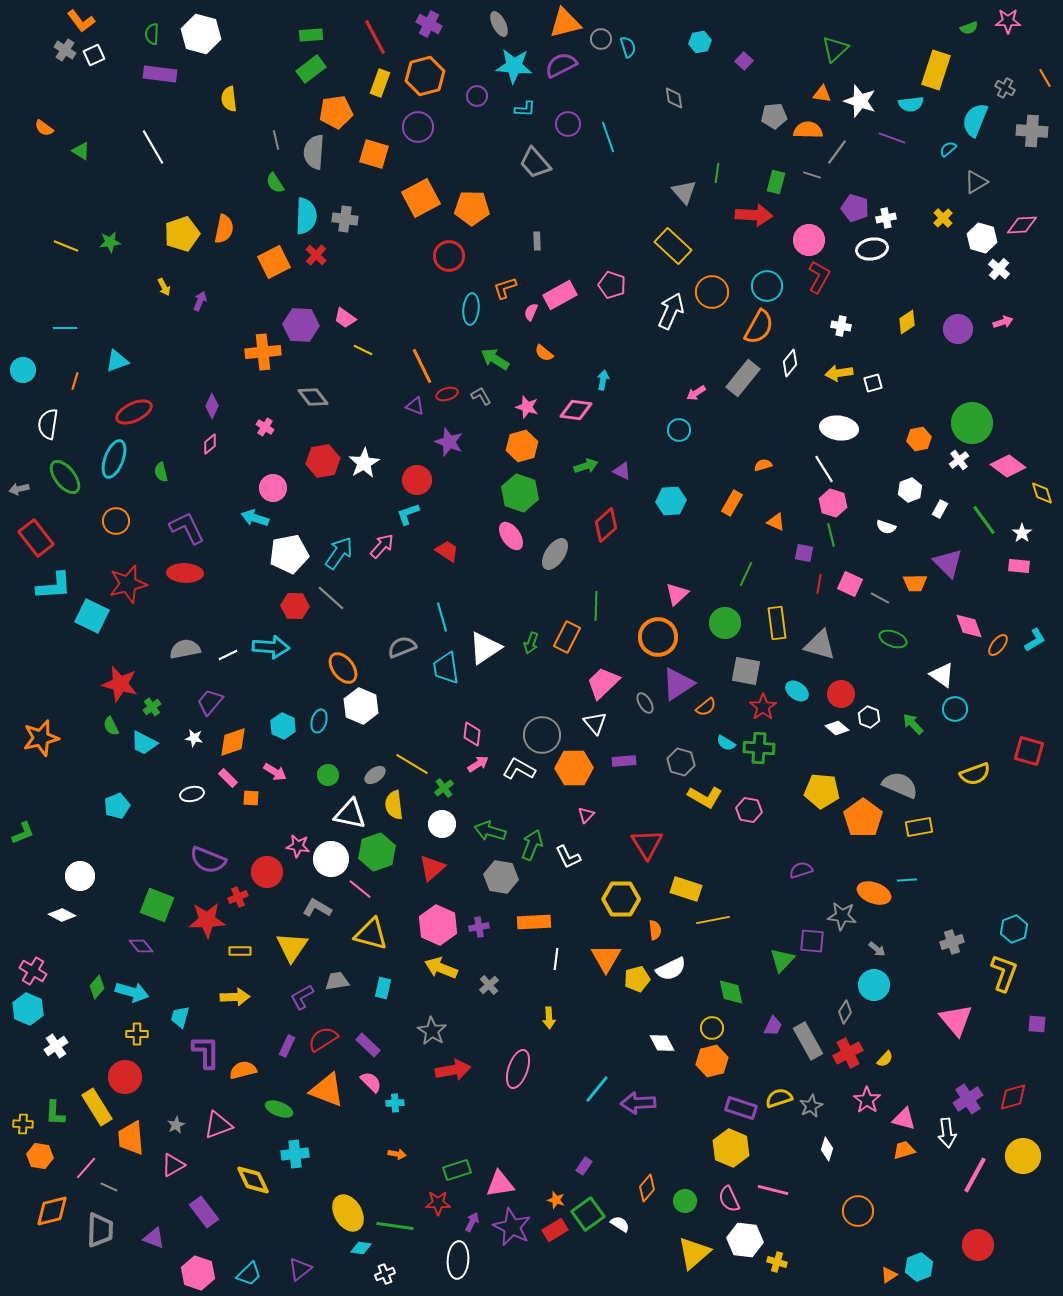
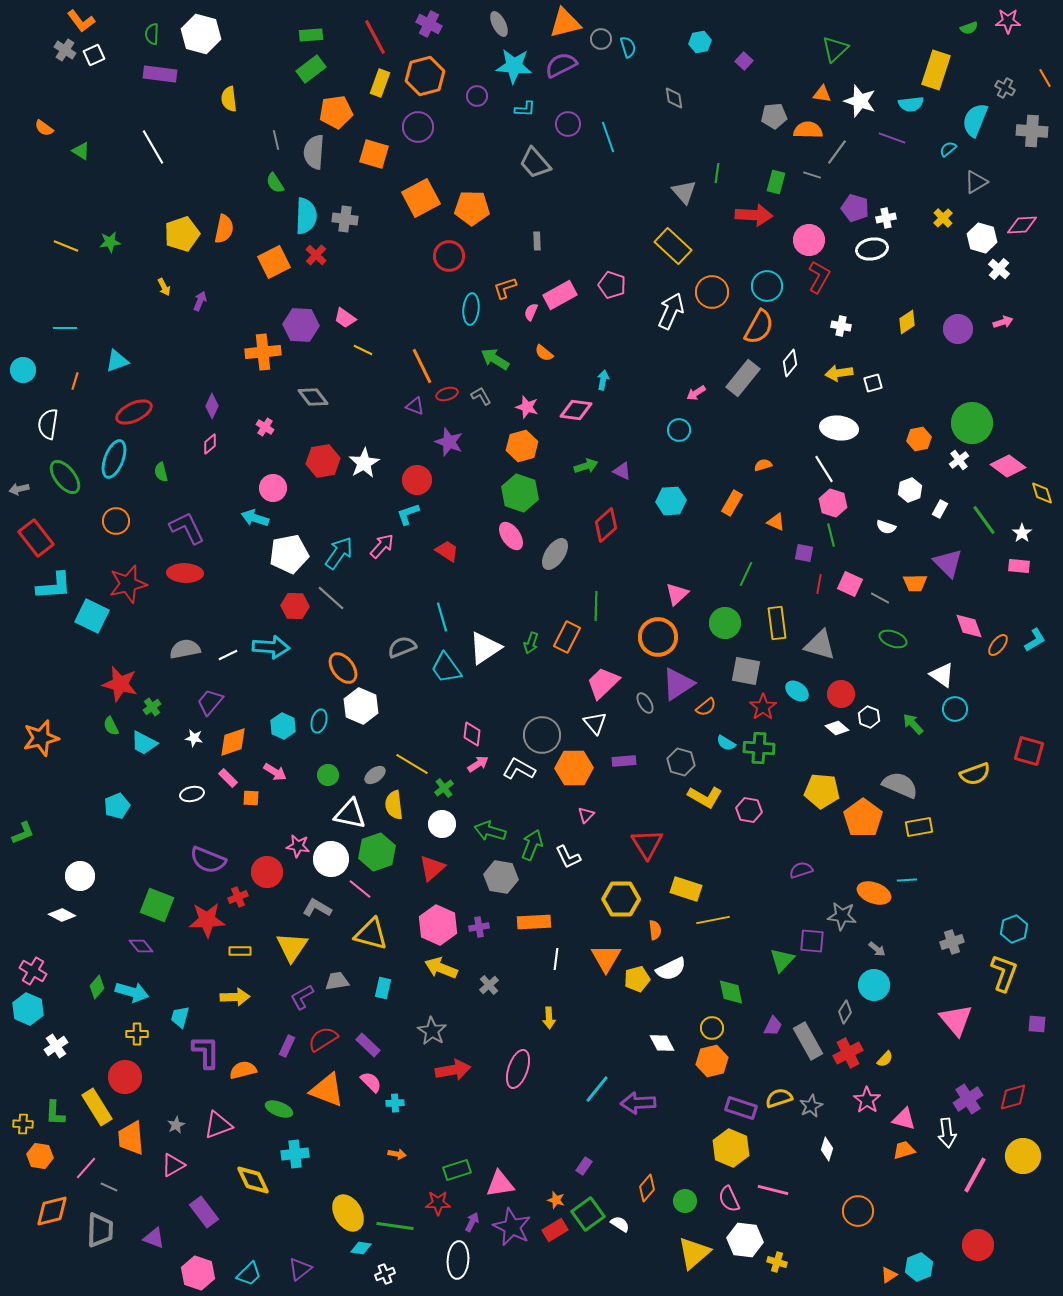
cyan trapezoid at (446, 668): rotated 28 degrees counterclockwise
